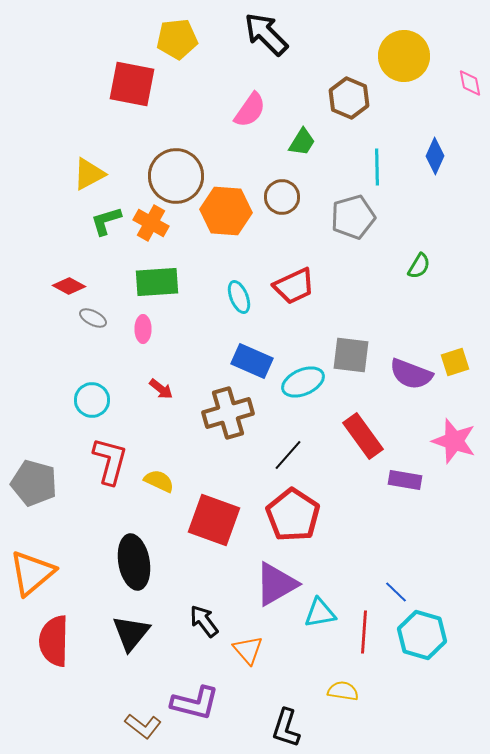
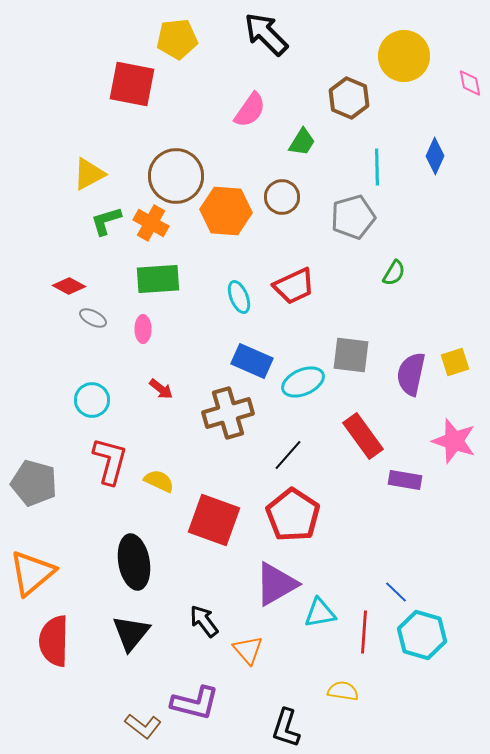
green semicircle at (419, 266): moved 25 px left, 7 px down
green rectangle at (157, 282): moved 1 px right, 3 px up
purple semicircle at (411, 374): rotated 81 degrees clockwise
